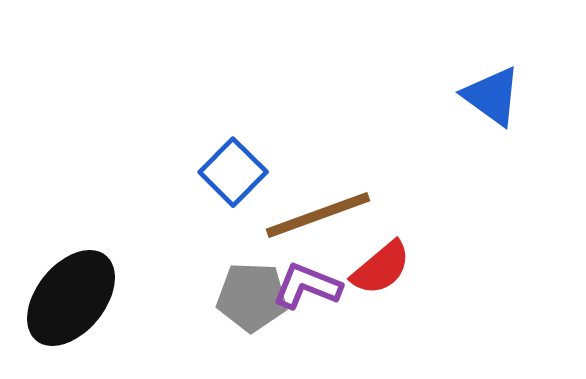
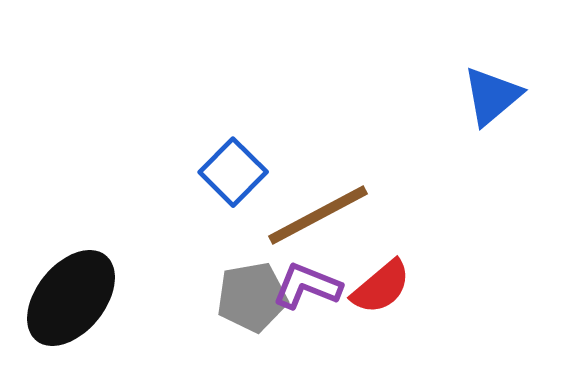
blue triangle: rotated 44 degrees clockwise
brown line: rotated 8 degrees counterclockwise
red semicircle: moved 19 px down
gray pentagon: rotated 12 degrees counterclockwise
